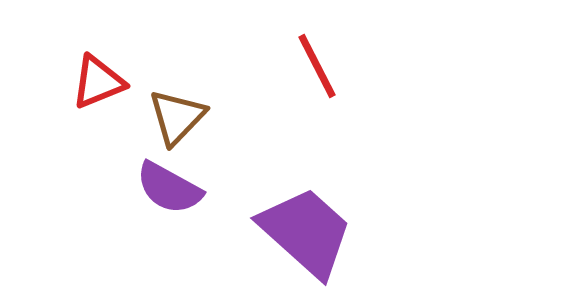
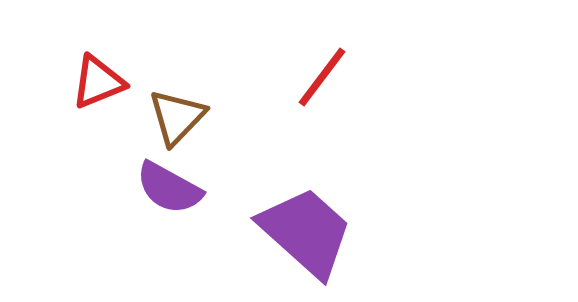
red line: moved 5 px right, 11 px down; rotated 64 degrees clockwise
